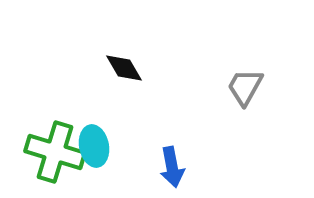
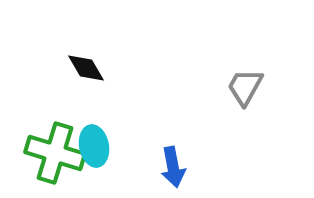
black diamond: moved 38 px left
green cross: moved 1 px down
blue arrow: moved 1 px right
